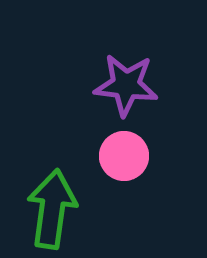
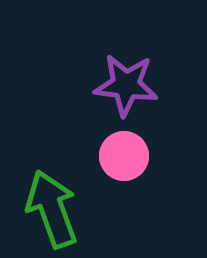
green arrow: rotated 28 degrees counterclockwise
